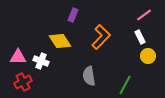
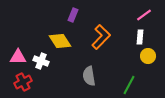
white rectangle: rotated 32 degrees clockwise
green line: moved 4 px right
